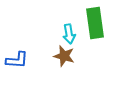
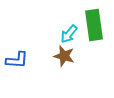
green rectangle: moved 1 px left, 2 px down
cyan arrow: rotated 48 degrees clockwise
